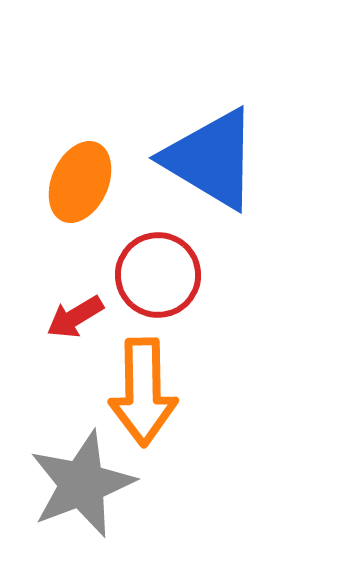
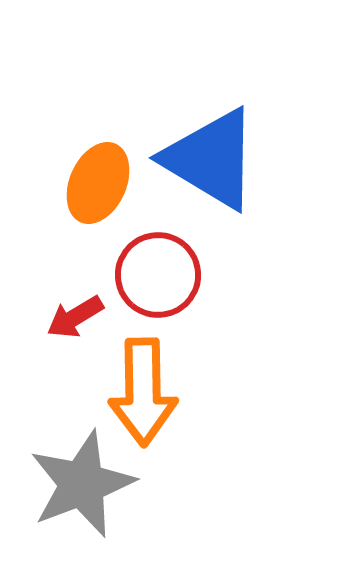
orange ellipse: moved 18 px right, 1 px down
